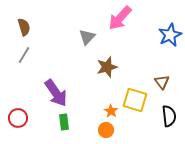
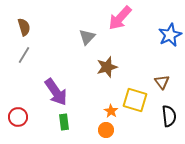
purple arrow: moved 1 px up
red circle: moved 1 px up
